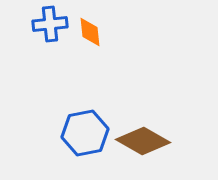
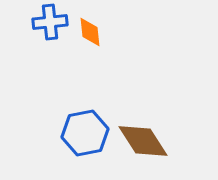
blue cross: moved 2 px up
brown diamond: rotated 28 degrees clockwise
